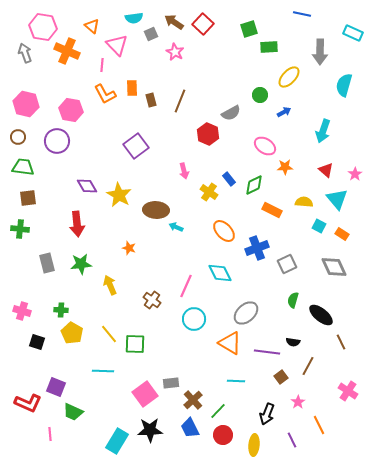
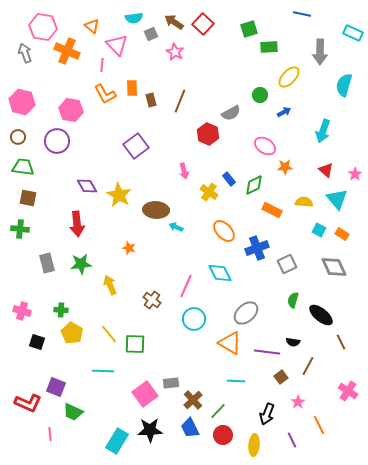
pink hexagon at (26, 104): moved 4 px left, 2 px up
brown square at (28, 198): rotated 18 degrees clockwise
cyan square at (319, 226): moved 4 px down
